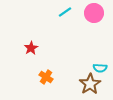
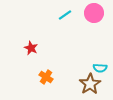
cyan line: moved 3 px down
red star: rotated 16 degrees counterclockwise
